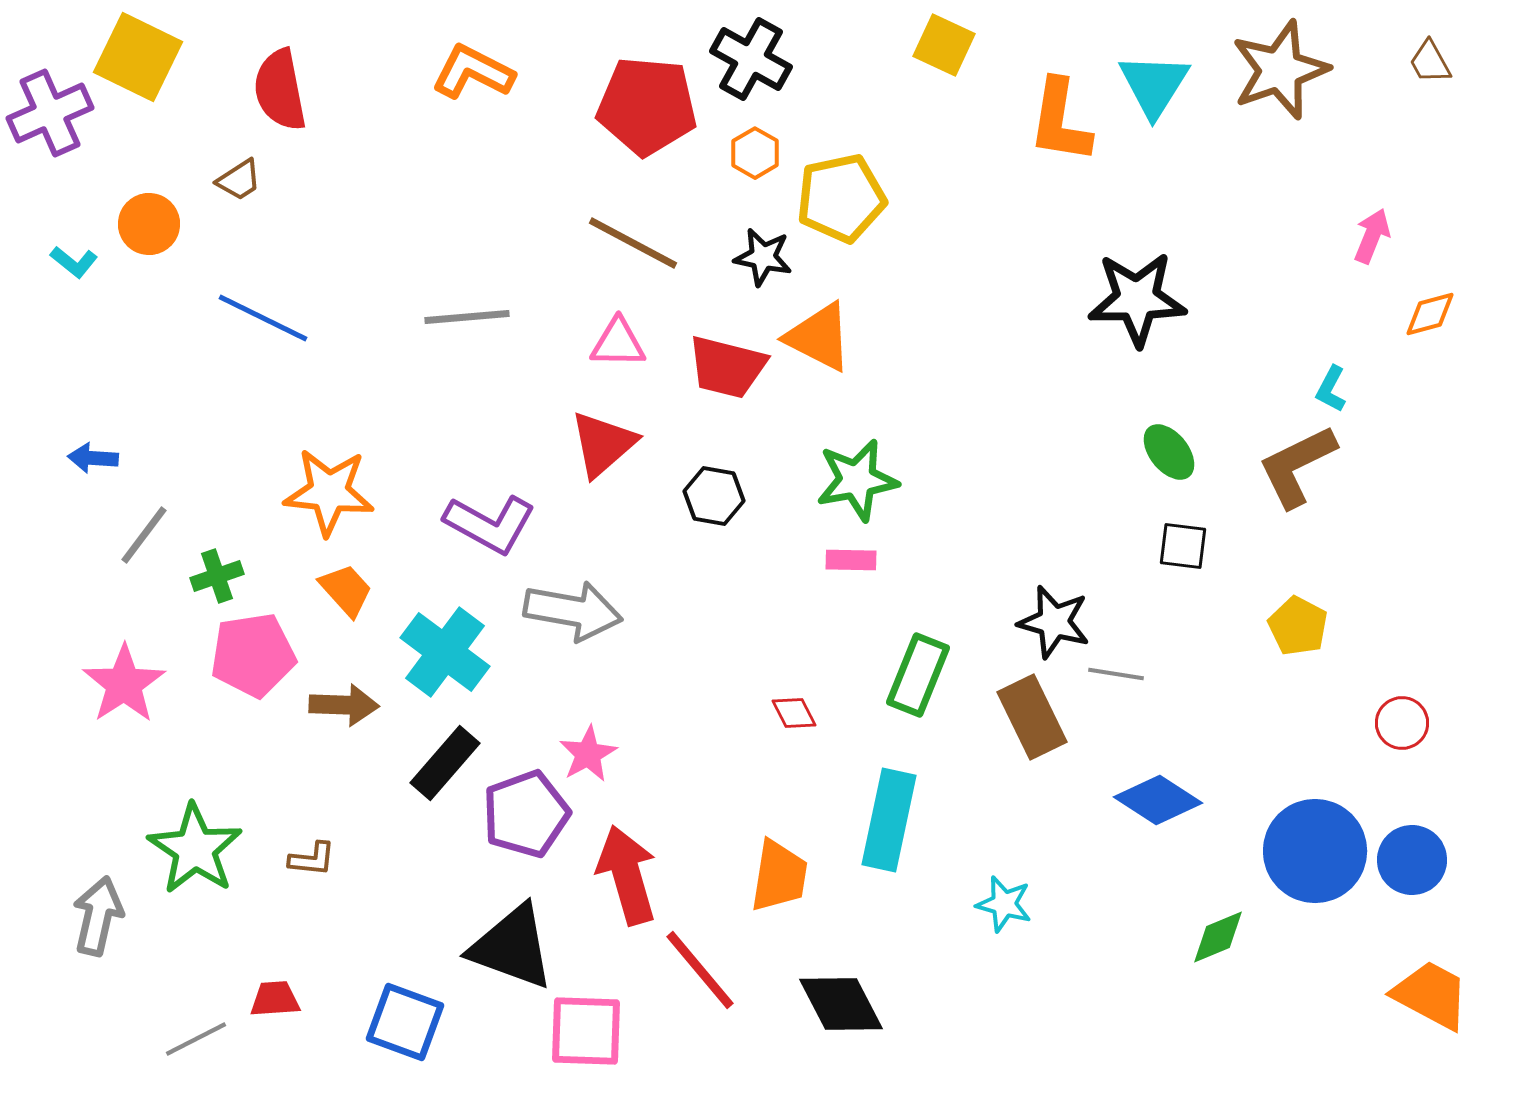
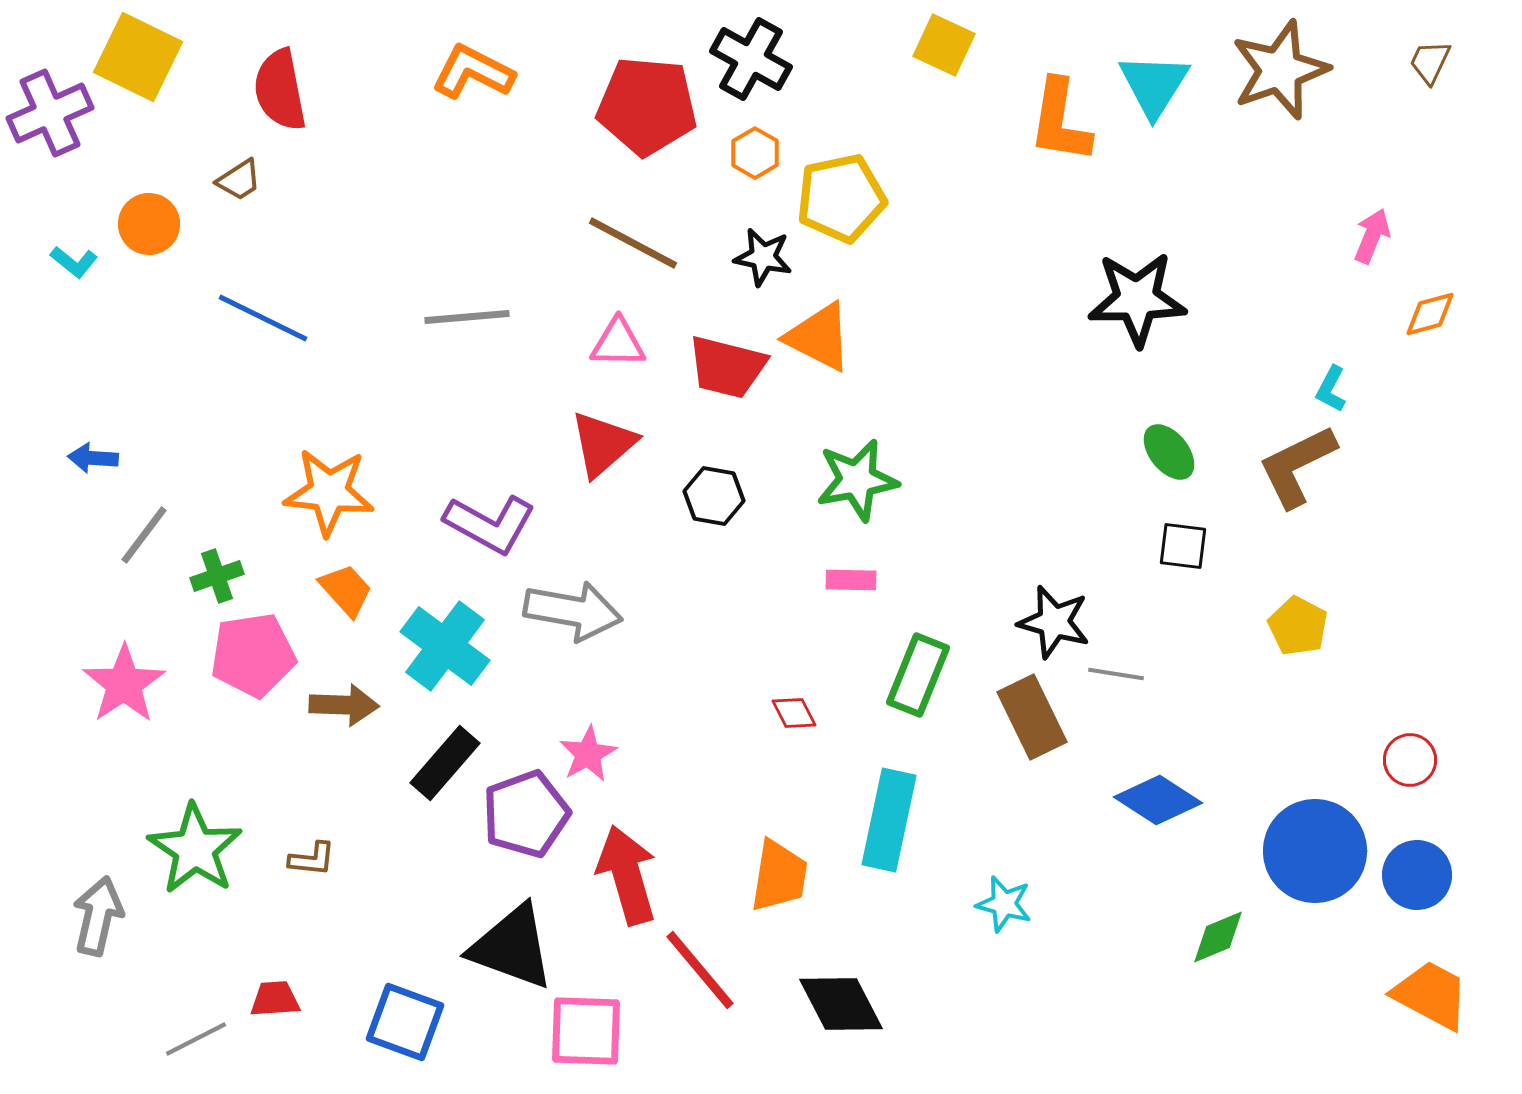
brown trapezoid at (1430, 62): rotated 54 degrees clockwise
pink rectangle at (851, 560): moved 20 px down
cyan cross at (445, 652): moved 6 px up
red circle at (1402, 723): moved 8 px right, 37 px down
blue circle at (1412, 860): moved 5 px right, 15 px down
